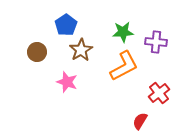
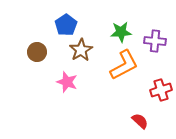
green star: moved 2 px left
purple cross: moved 1 px left, 1 px up
orange L-shape: moved 1 px up
red cross: moved 2 px right, 3 px up; rotated 20 degrees clockwise
red semicircle: rotated 102 degrees clockwise
